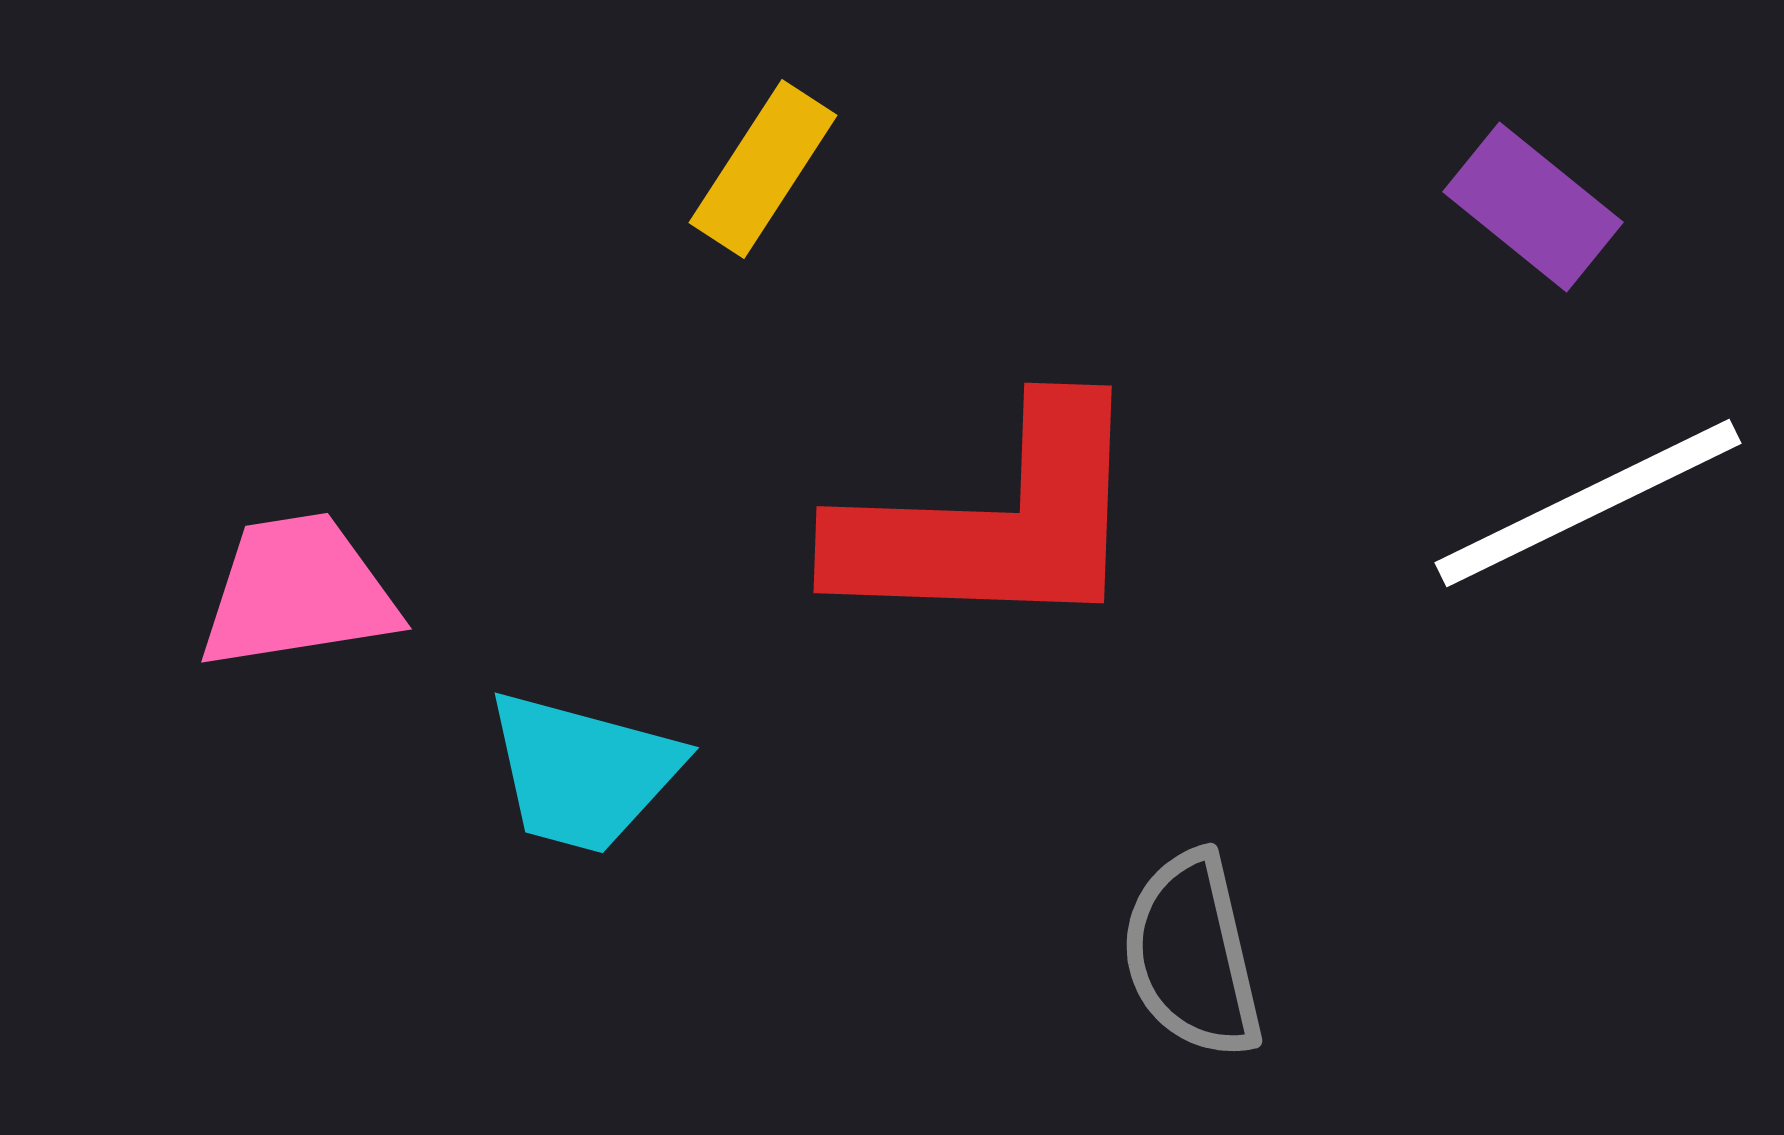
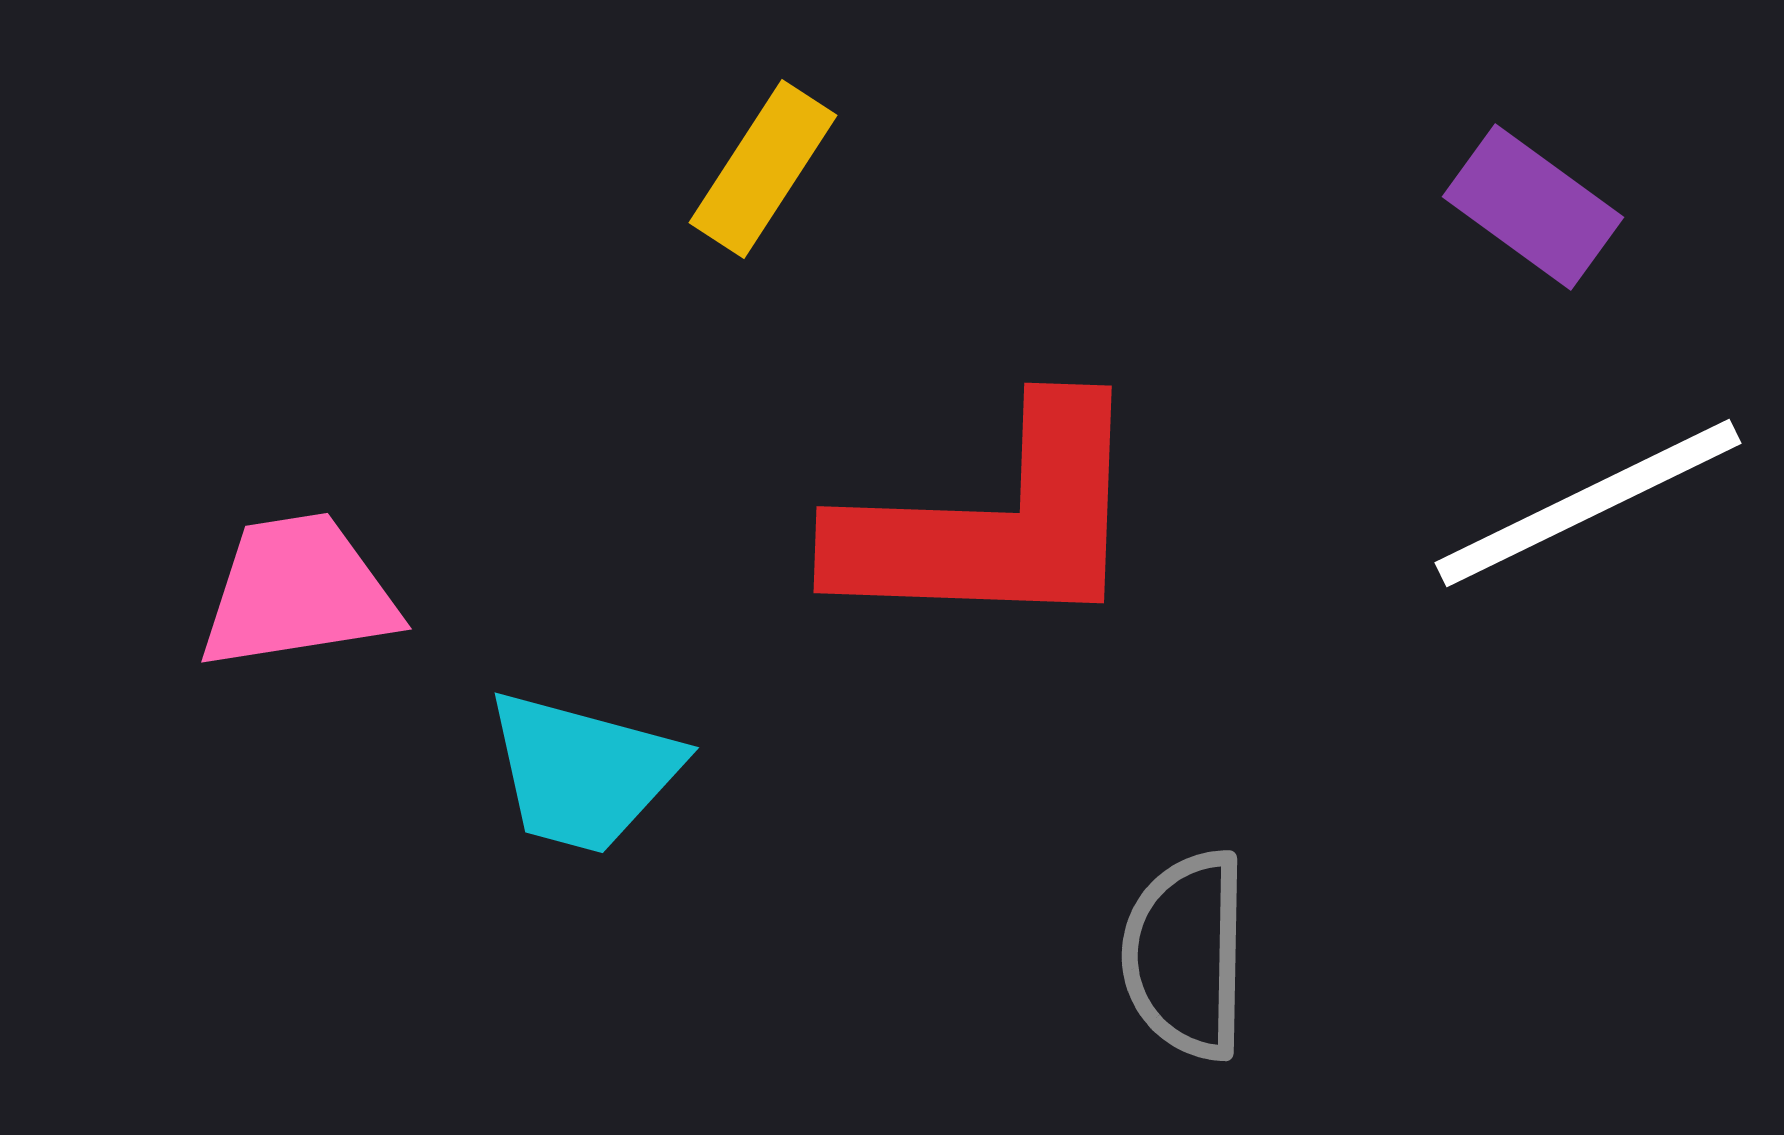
purple rectangle: rotated 3 degrees counterclockwise
gray semicircle: moved 6 px left; rotated 14 degrees clockwise
